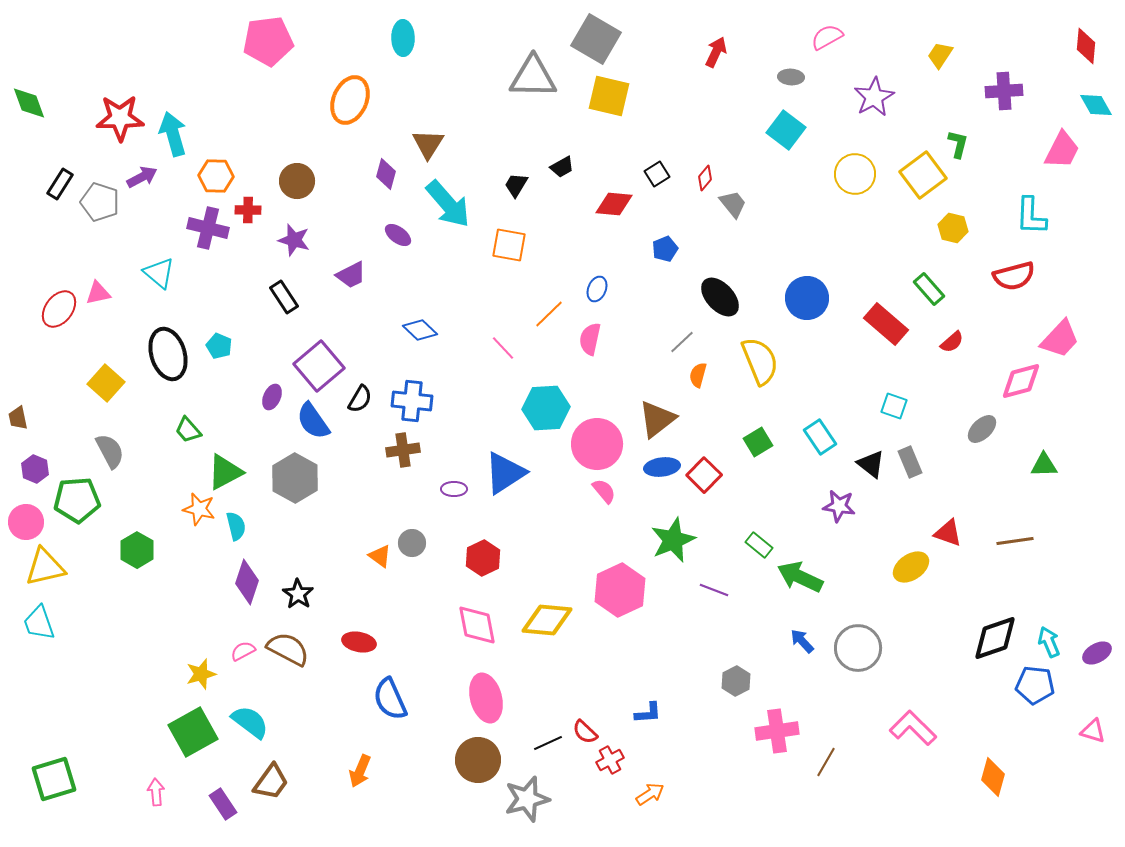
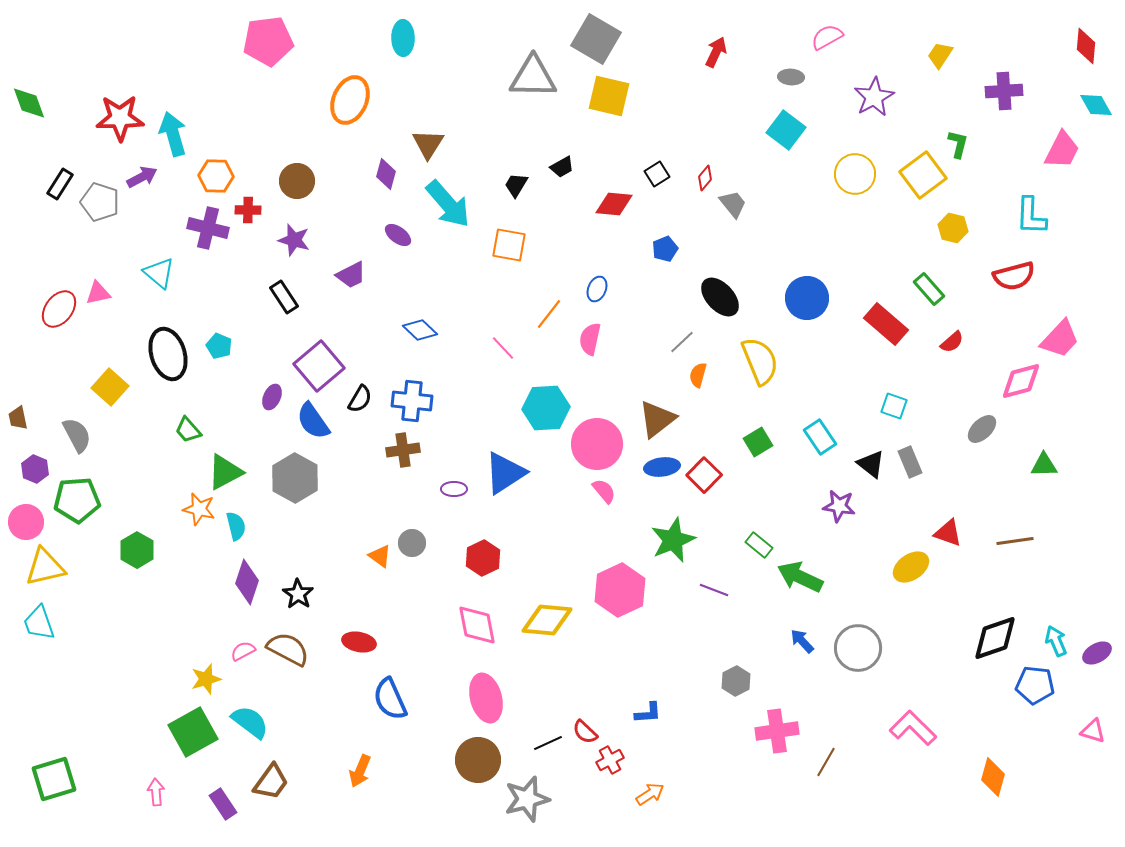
orange line at (549, 314): rotated 8 degrees counterclockwise
yellow square at (106, 383): moved 4 px right, 4 px down
gray semicircle at (110, 451): moved 33 px left, 16 px up
cyan arrow at (1049, 642): moved 7 px right, 1 px up
yellow star at (201, 674): moved 5 px right, 5 px down
